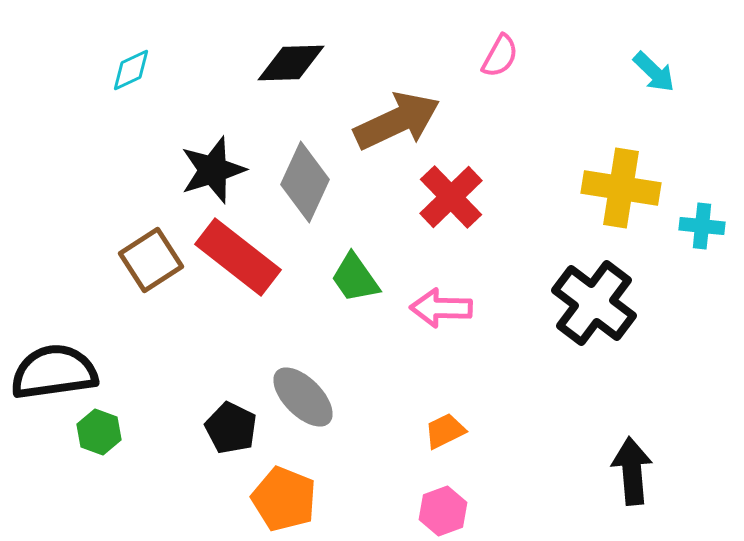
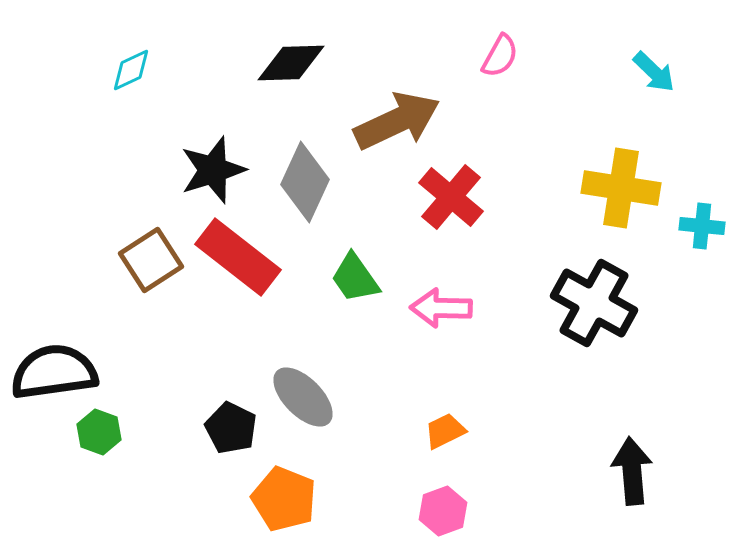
red cross: rotated 6 degrees counterclockwise
black cross: rotated 8 degrees counterclockwise
